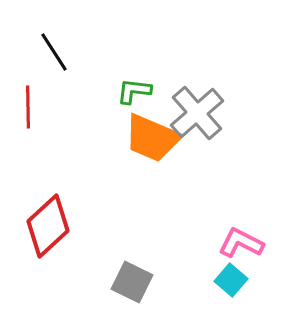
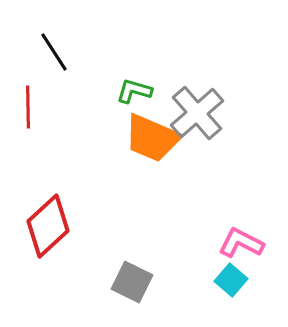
green L-shape: rotated 9 degrees clockwise
